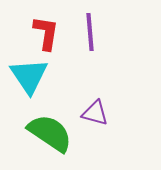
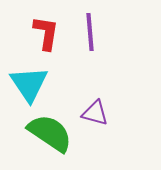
cyan triangle: moved 8 px down
